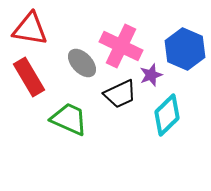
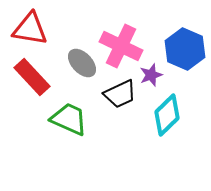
red rectangle: moved 3 px right; rotated 12 degrees counterclockwise
